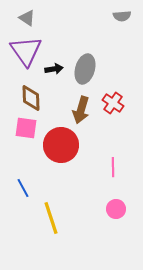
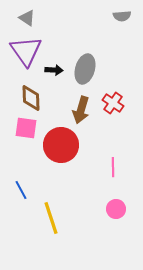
black arrow: moved 1 px down; rotated 12 degrees clockwise
blue line: moved 2 px left, 2 px down
